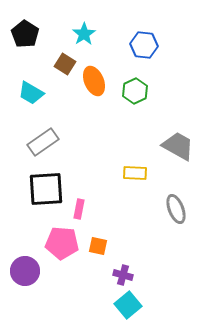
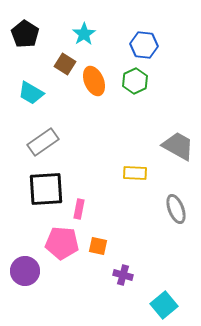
green hexagon: moved 10 px up
cyan square: moved 36 px right
